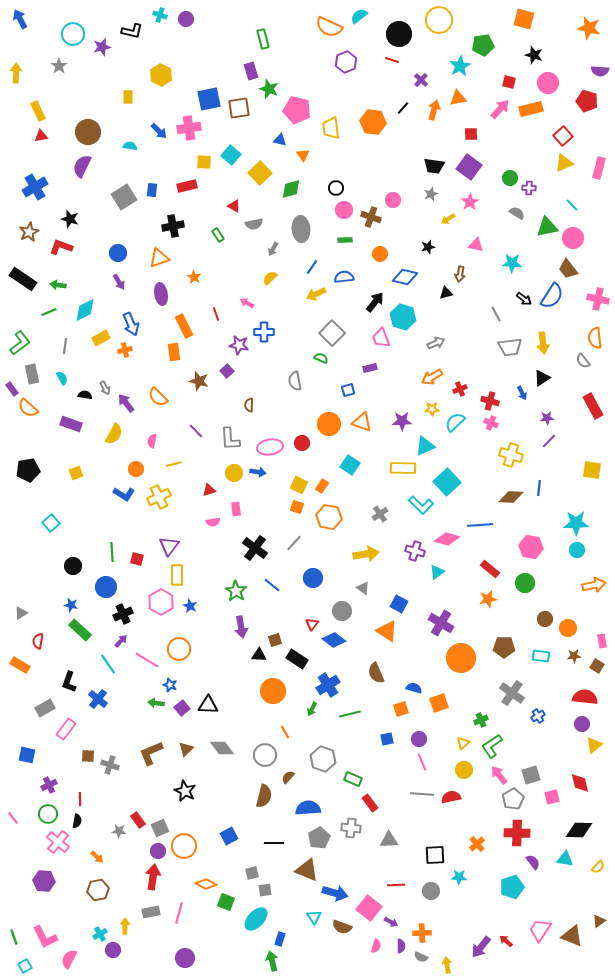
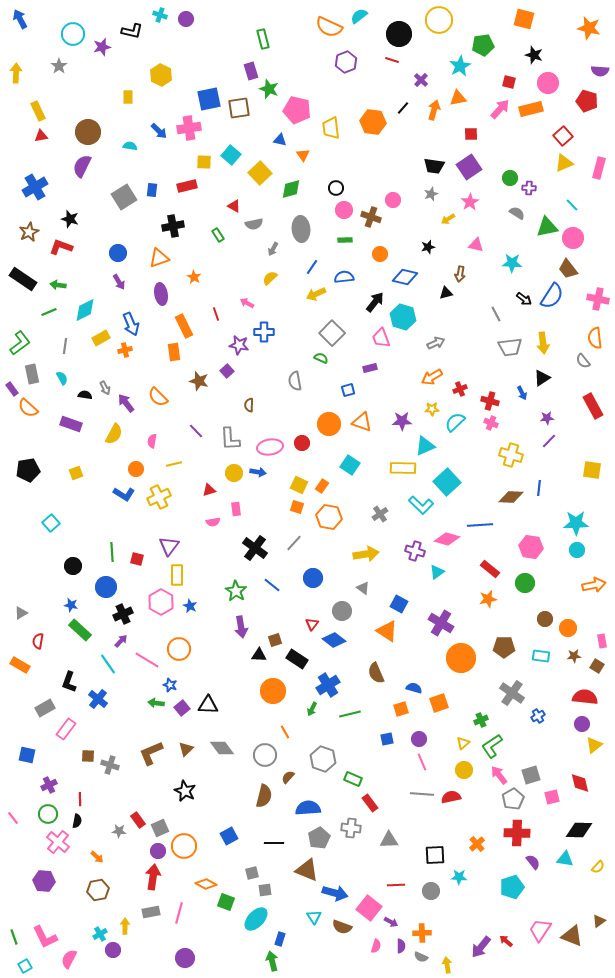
purple square at (469, 167): rotated 20 degrees clockwise
